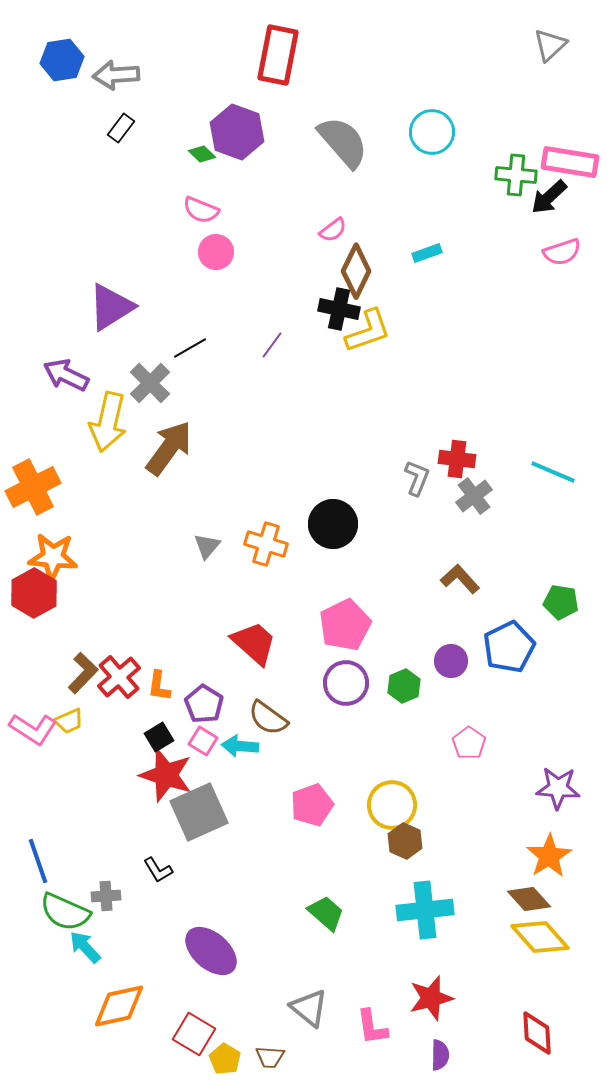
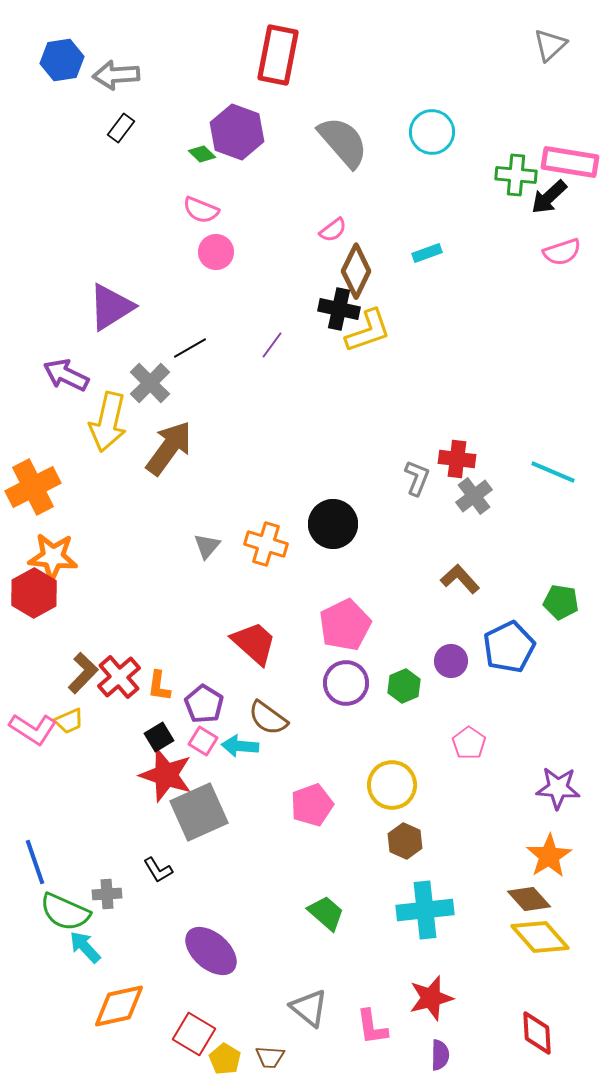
yellow circle at (392, 805): moved 20 px up
blue line at (38, 861): moved 3 px left, 1 px down
gray cross at (106, 896): moved 1 px right, 2 px up
